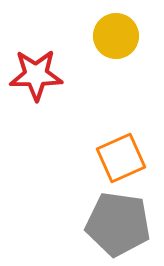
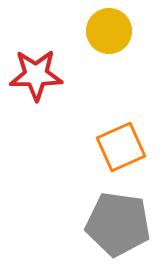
yellow circle: moved 7 px left, 5 px up
orange square: moved 11 px up
